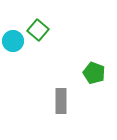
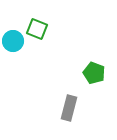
green square: moved 1 px left, 1 px up; rotated 20 degrees counterclockwise
gray rectangle: moved 8 px right, 7 px down; rotated 15 degrees clockwise
